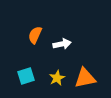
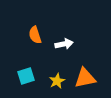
orange semicircle: rotated 42 degrees counterclockwise
white arrow: moved 2 px right
yellow star: moved 3 px down
